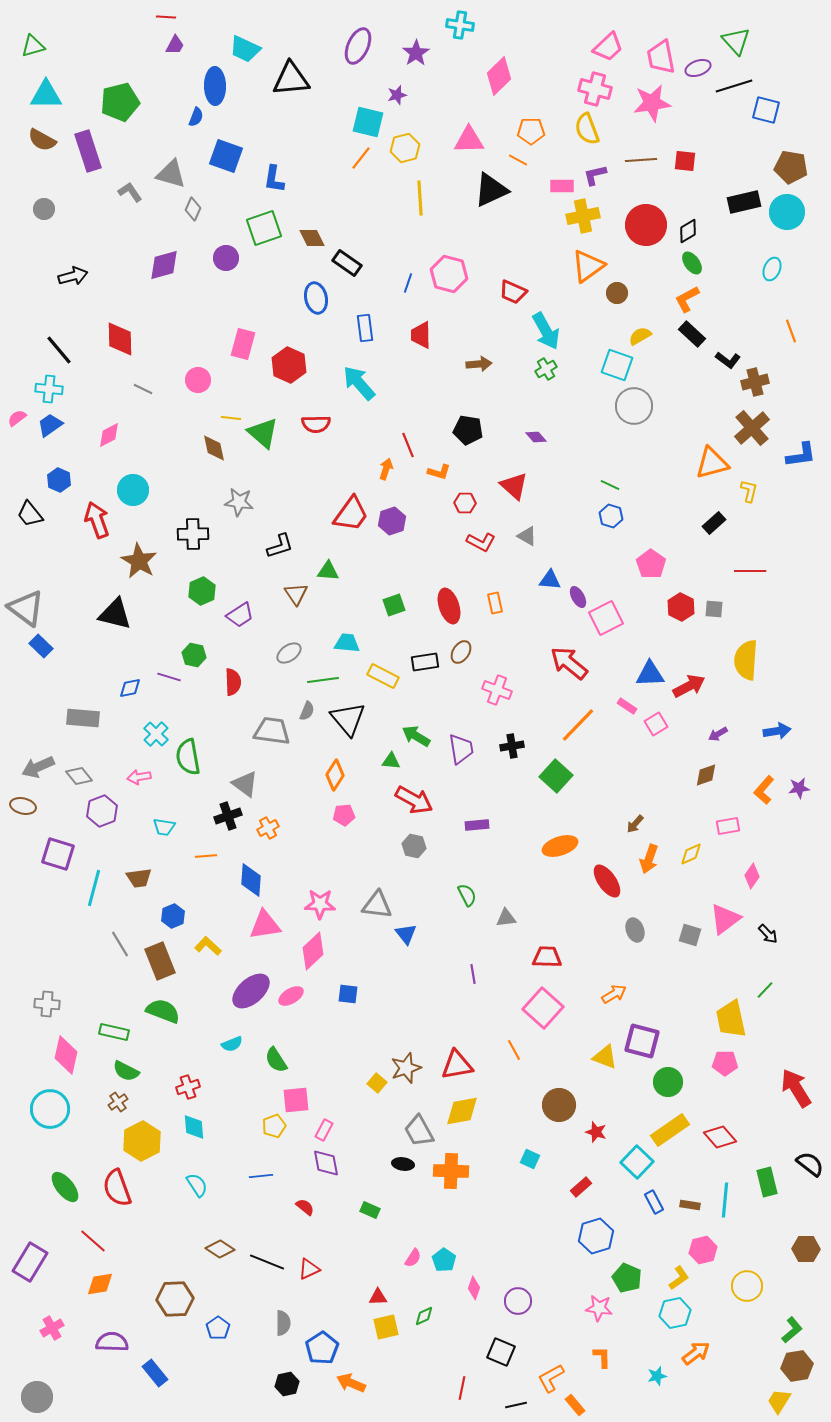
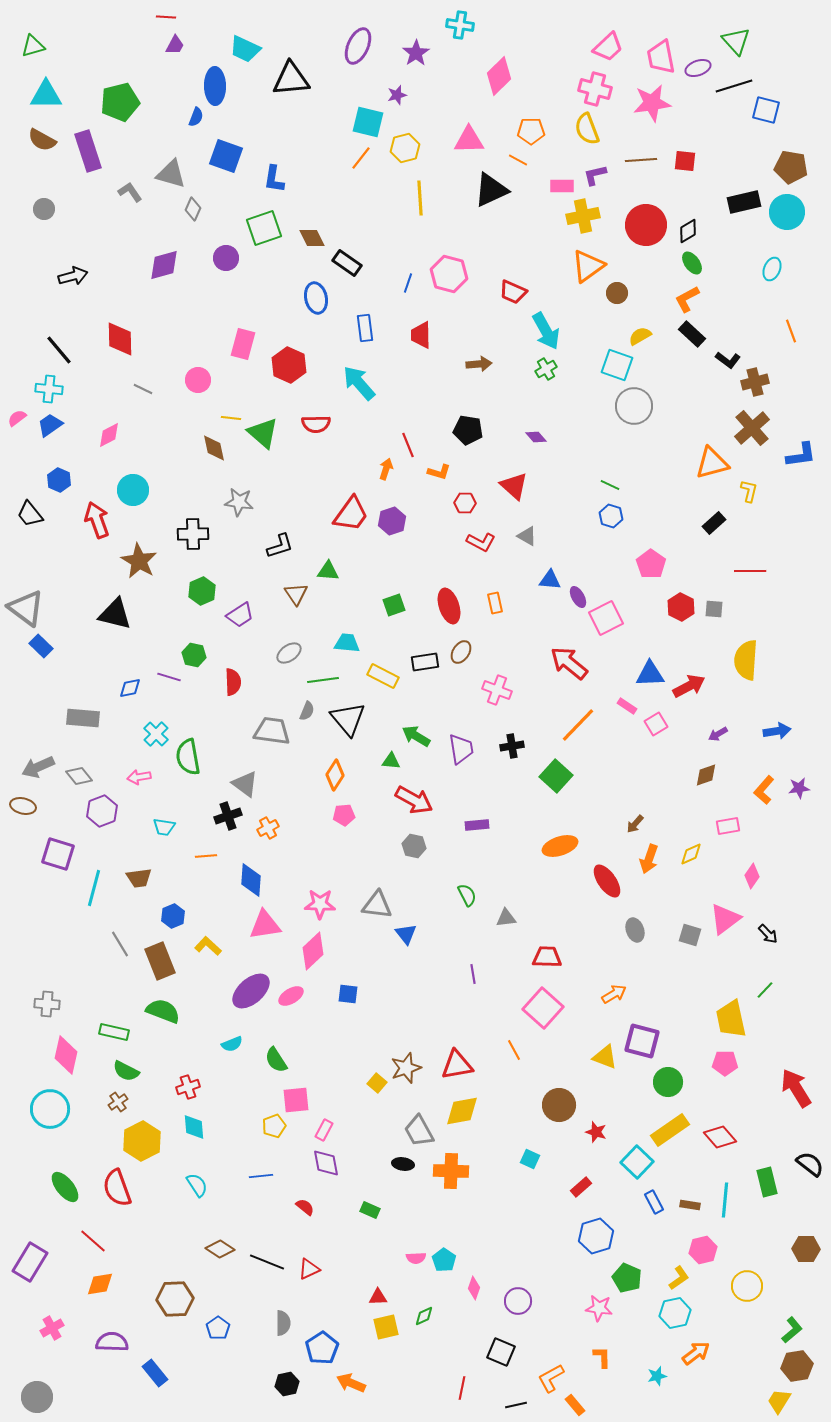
pink semicircle at (413, 1258): moved 3 px right; rotated 54 degrees clockwise
